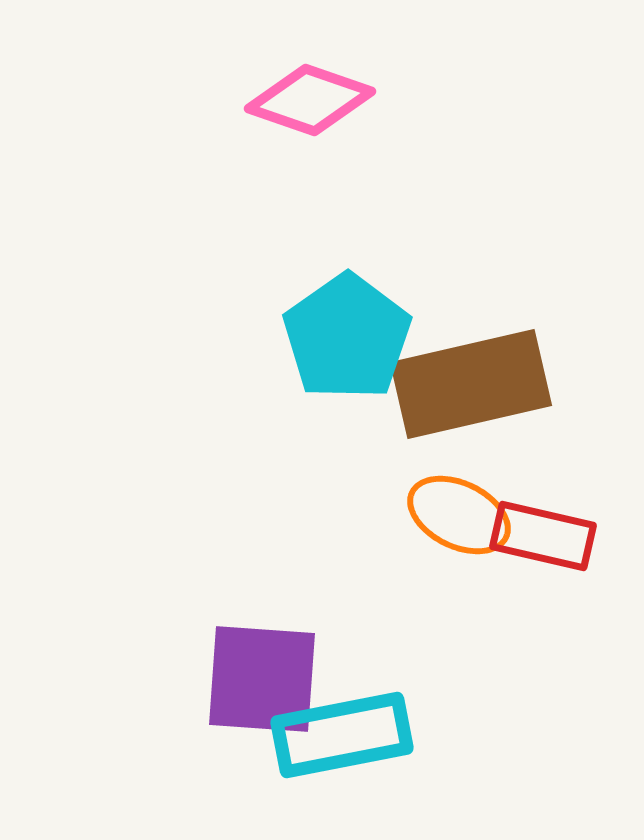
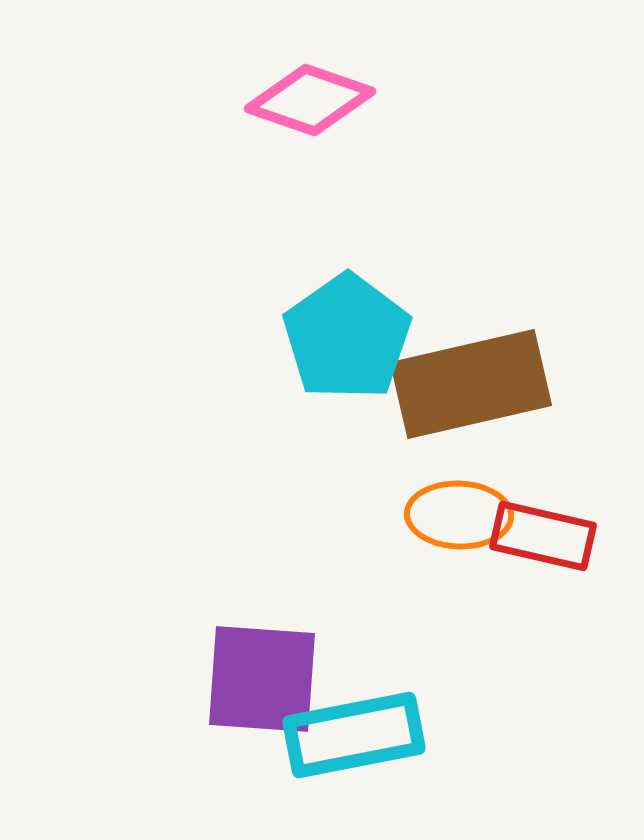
orange ellipse: rotated 24 degrees counterclockwise
cyan rectangle: moved 12 px right
